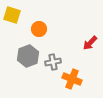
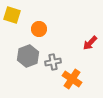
orange cross: rotated 12 degrees clockwise
